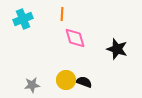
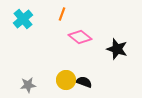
orange line: rotated 16 degrees clockwise
cyan cross: rotated 18 degrees counterclockwise
pink diamond: moved 5 px right, 1 px up; rotated 35 degrees counterclockwise
gray star: moved 4 px left
